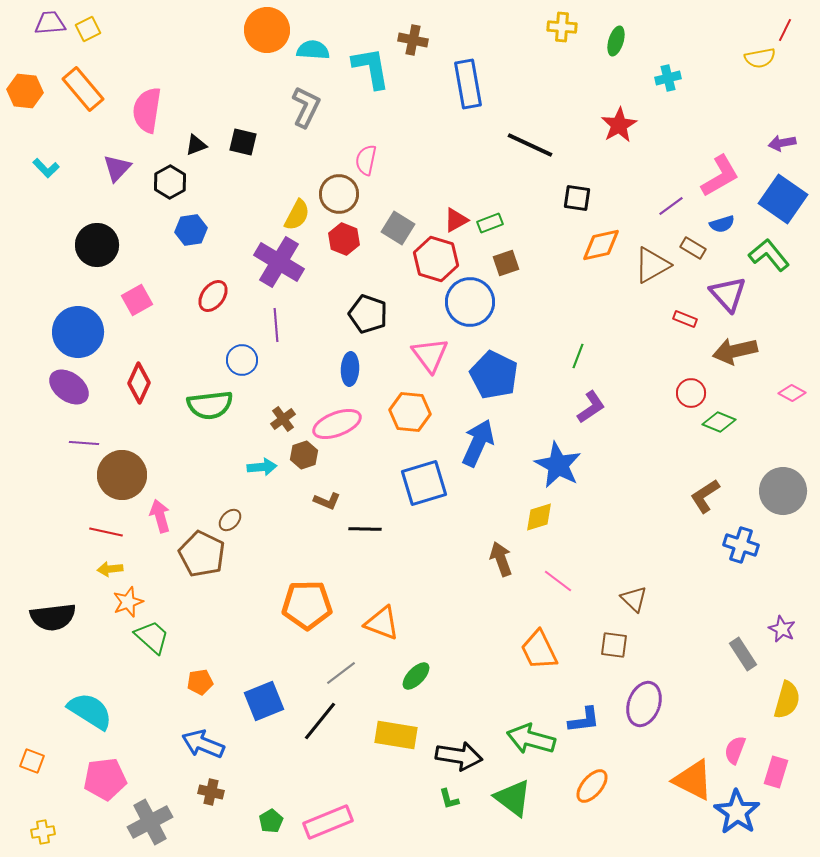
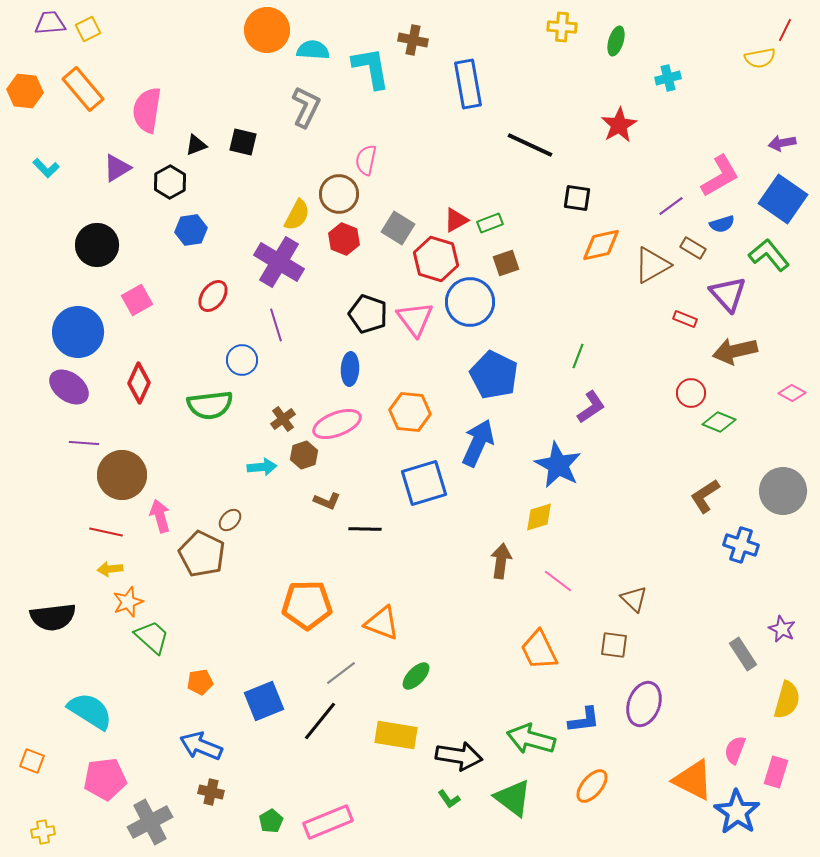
purple triangle at (117, 168): rotated 16 degrees clockwise
purple line at (276, 325): rotated 12 degrees counterclockwise
pink triangle at (430, 355): moved 15 px left, 36 px up
brown arrow at (501, 559): moved 2 px down; rotated 28 degrees clockwise
blue arrow at (203, 744): moved 2 px left, 2 px down
green L-shape at (449, 799): rotated 20 degrees counterclockwise
